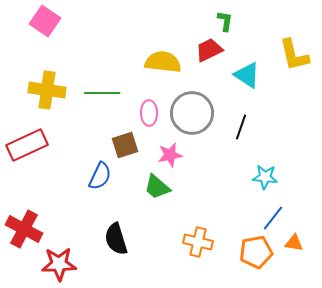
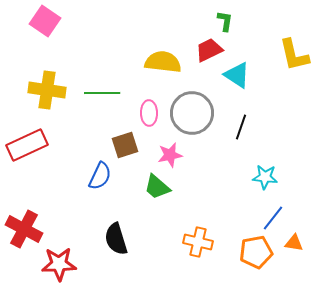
cyan triangle: moved 10 px left
